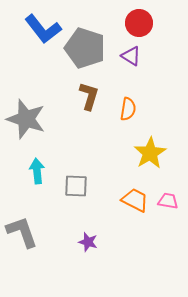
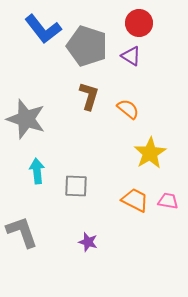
gray pentagon: moved 2 px right, 2 px up
orange semicircle: rotated 60 degrees counterclockwise
